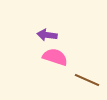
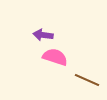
purple arrow: moved 4 px left
